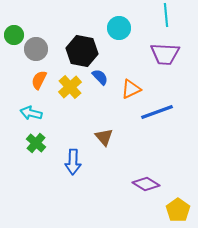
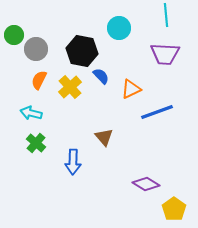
blue semicircle: moved 1 px right, 1 px up
yellow pentagon: moved 4 px left, 1 px up
